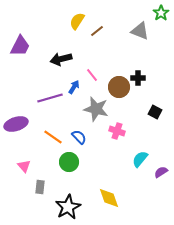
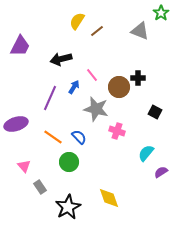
purple line: rotated 50 degrees counterclockwise
cyan semicircle: moved 6 px right, 6 px up
gray rectangle: rotated 40 degrees counterclockwise
